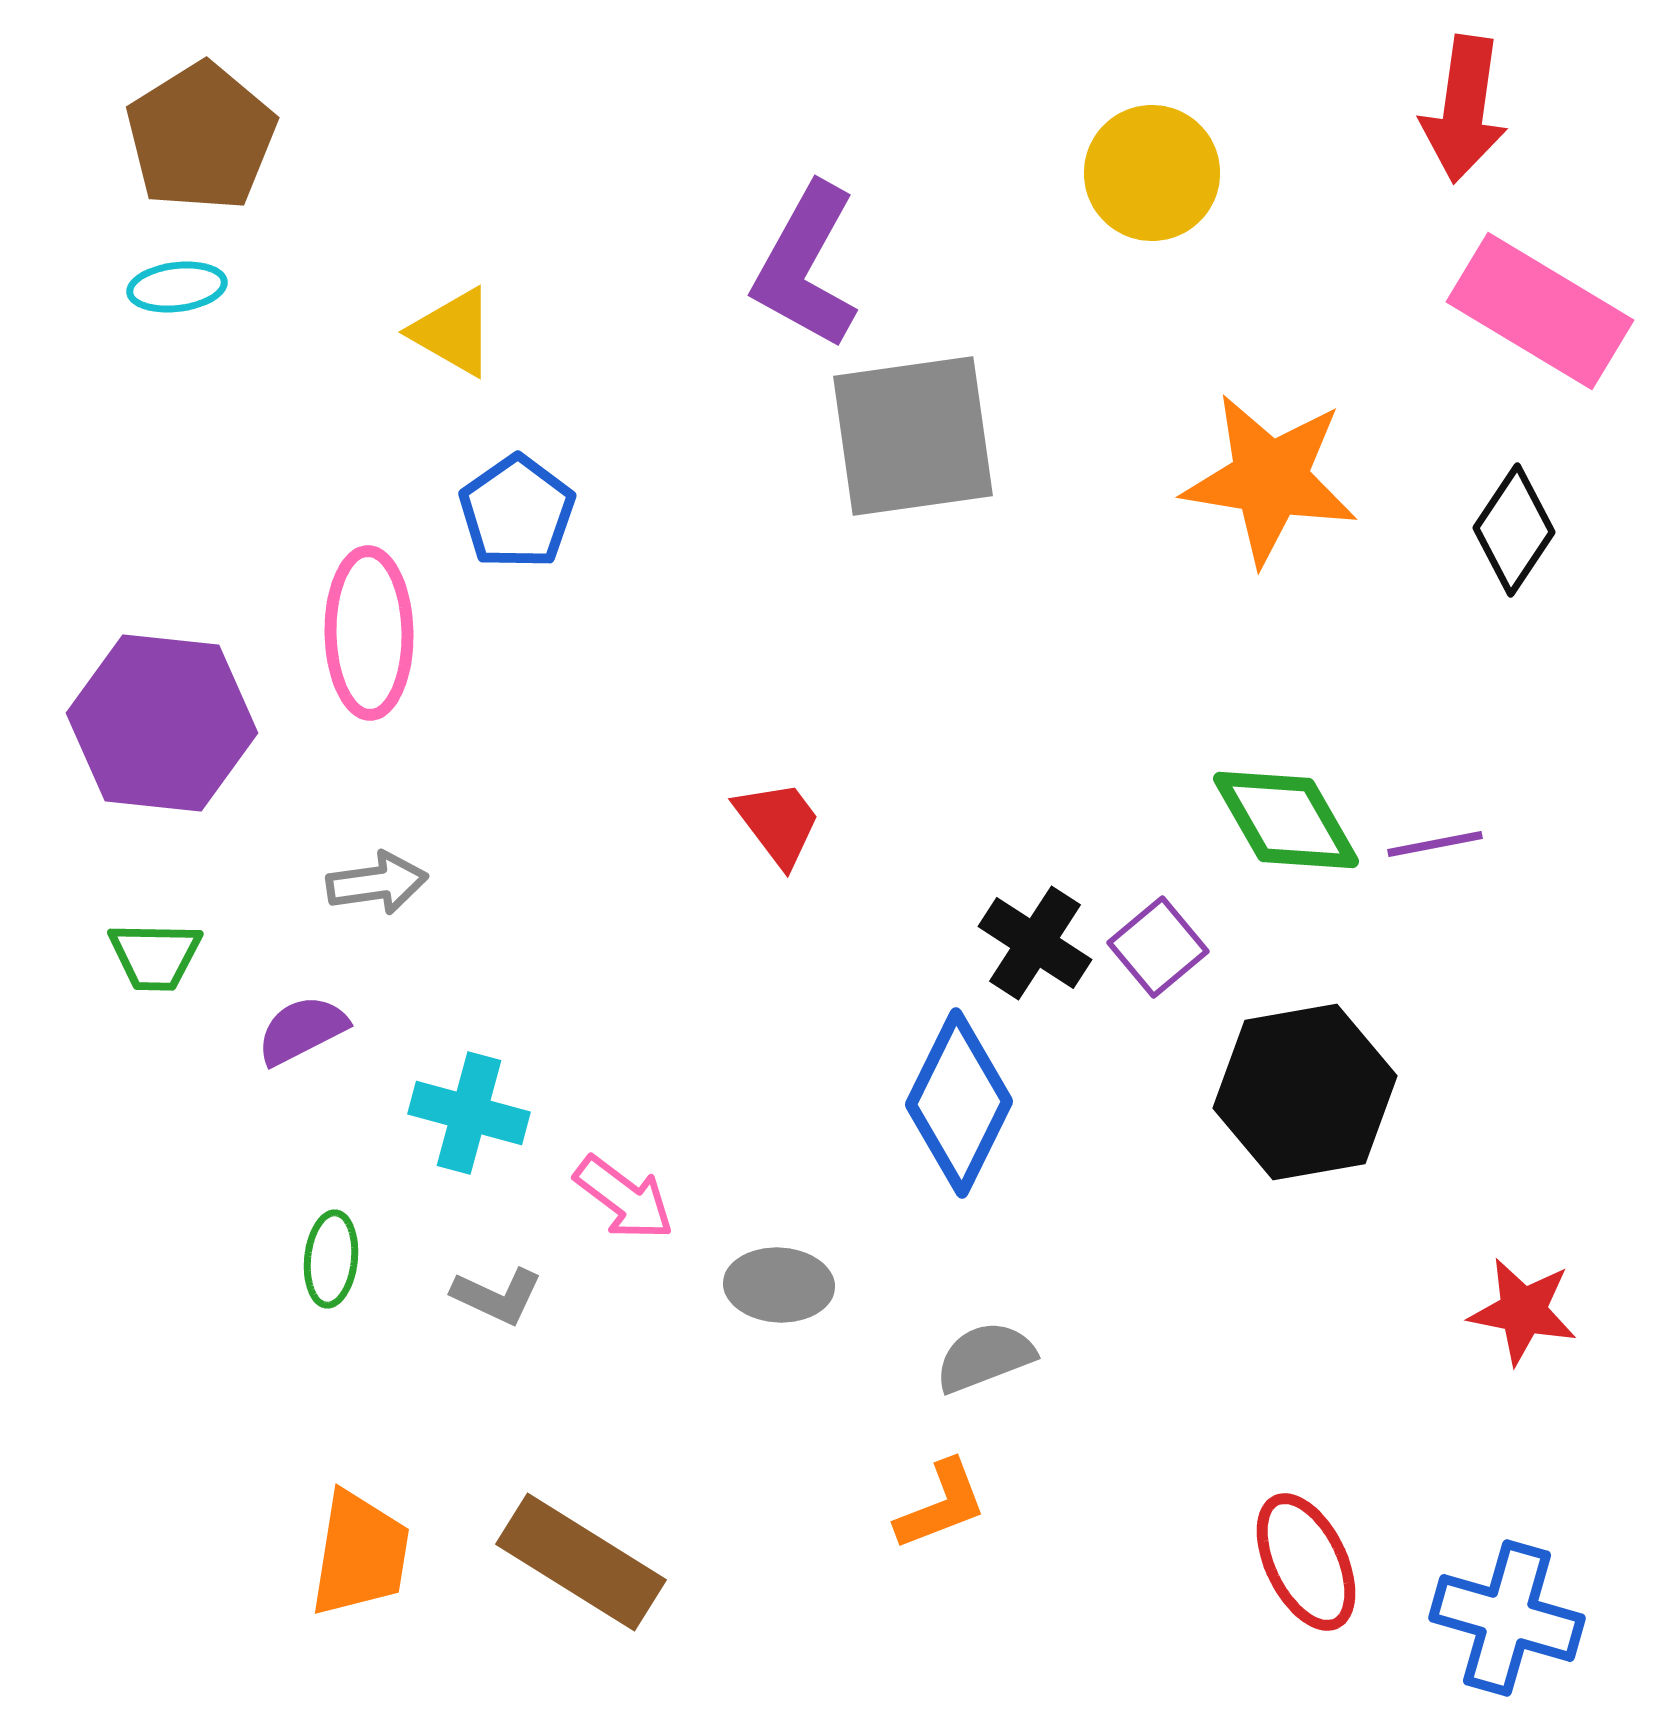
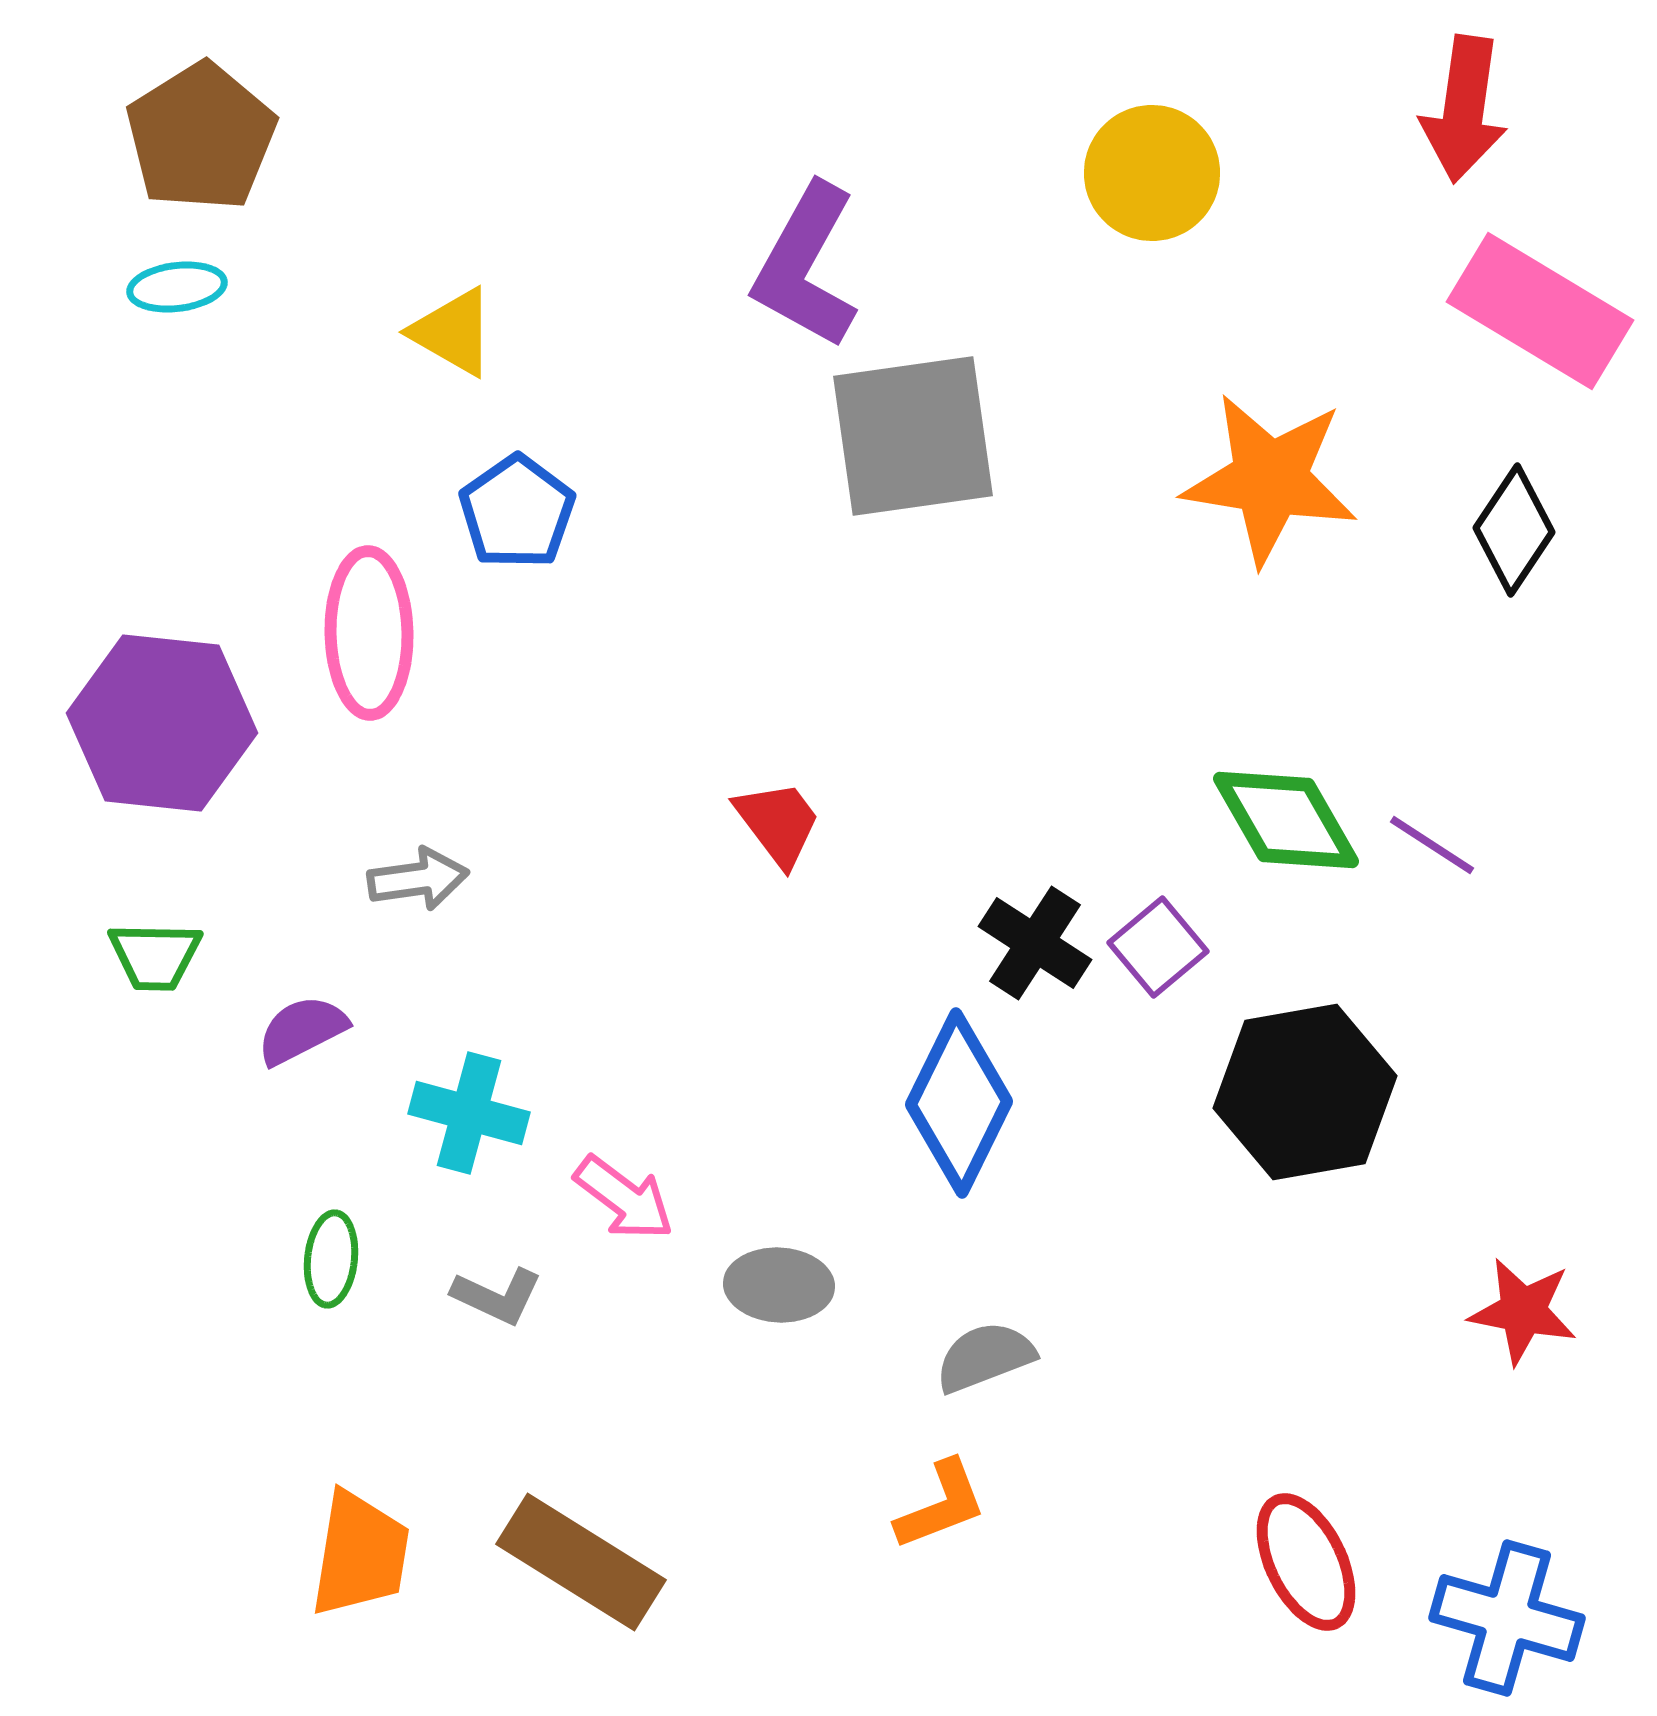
purple line: moved 3 px left, 1 px down; rotated 44 degrees clockwise
gray arrow: moved 41 px right, 4 px up
